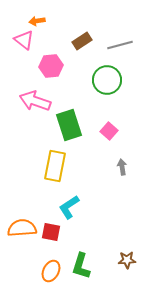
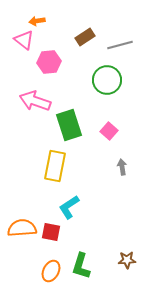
brown rectangle: moved 3 px right, 4 px up
pink hexagon: moved 2 px left, 4 px up
